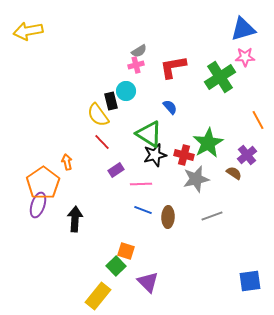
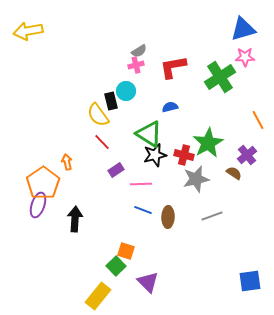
blue semicircle: rotated 63 degrees counterclockwise
